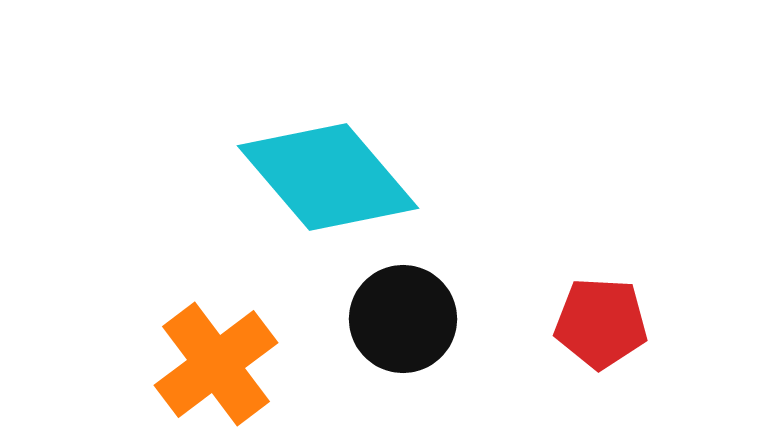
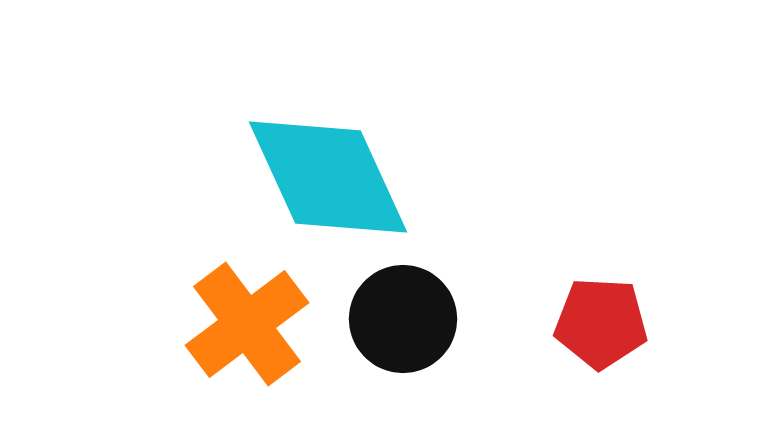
cyan diamond: rotated 16 degrees clockwise
orange cross: moved 31 px right, 40 px up
